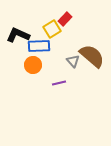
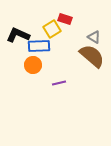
red rectangle: rotated 64 degrees clockwise
gray triangle: moved 21 px right, 24 px up; rotated 16 degrees counterclockwise
